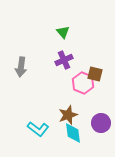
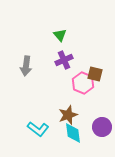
green triangle: moved 3 px left, 3 px down
gray arrow: moved 5 px right, 1 px up
purple circle: moved 1 px right, 4 px down
